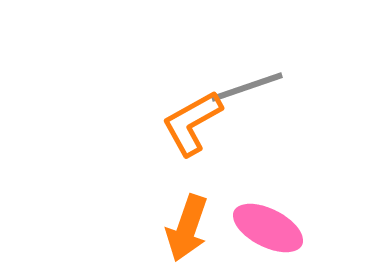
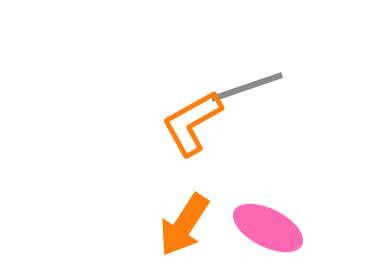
orange arrow: moved 3 px left, 3 px up; rotated 14 degrees clockwise
